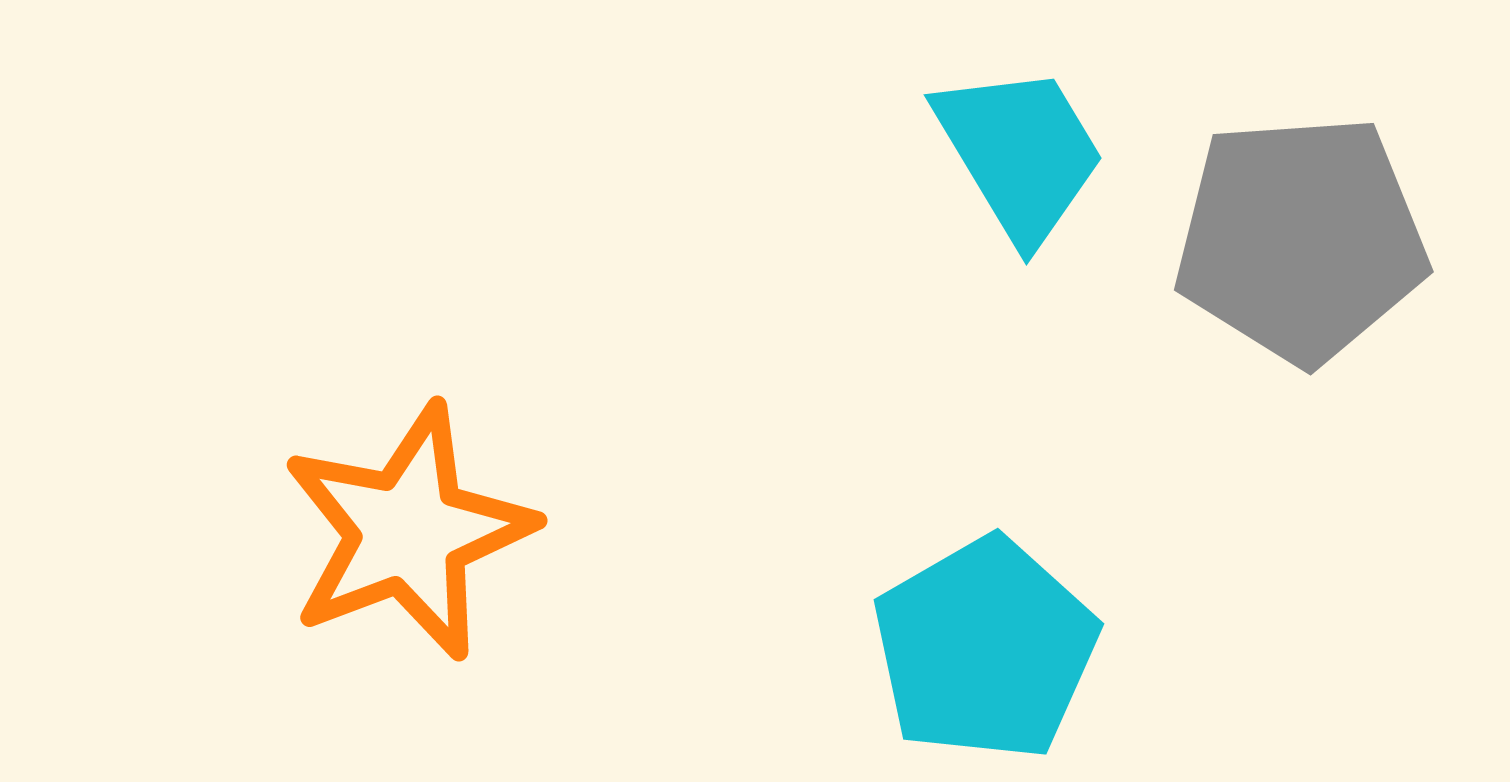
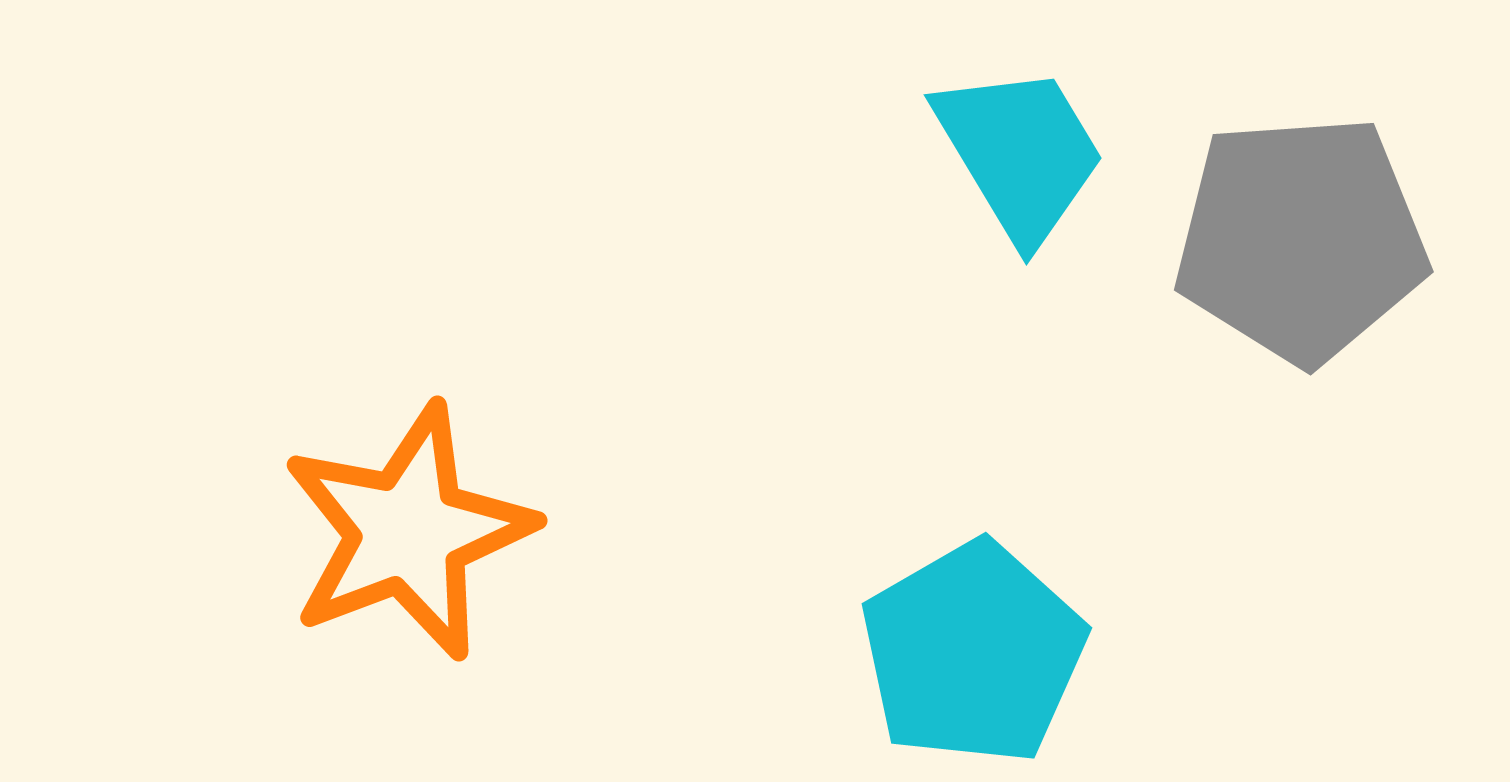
cyan pentagon: moved 12 px left, 4 px down
